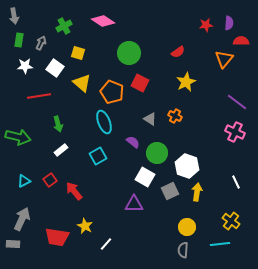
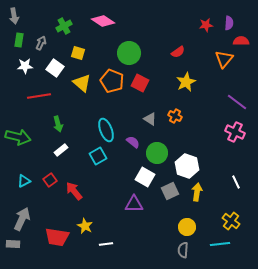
orange pentagon at (112, 92): moved 11 px up
cyan ellipse at (104, 122): moved 2 px right, 8 px down
white line at (106, 244): rotated 40 degrees clockwise
